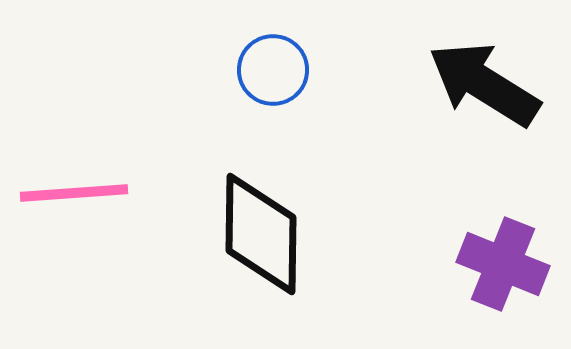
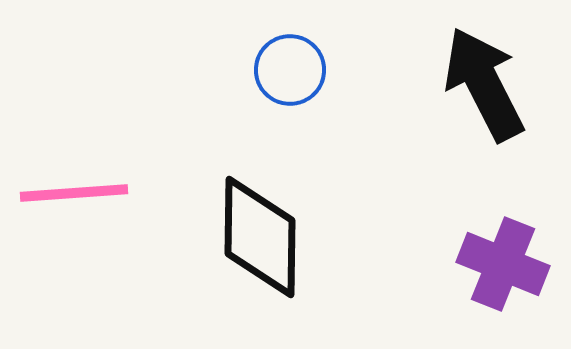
blue circle: moved 17 px right
black arrow: rotated 31 degrees clockwise
black diamond: moved 1 px left, 3 px down
